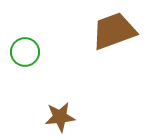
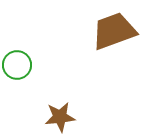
green circle: moved 8 px left, 13 px down
